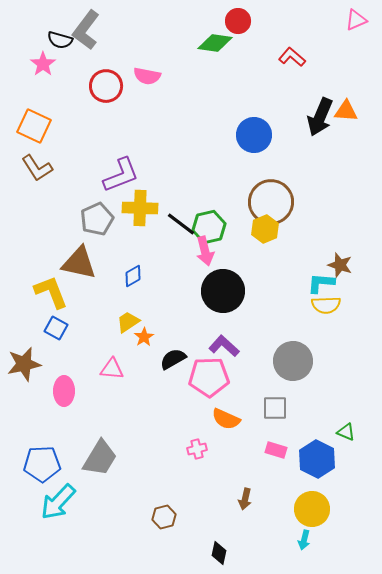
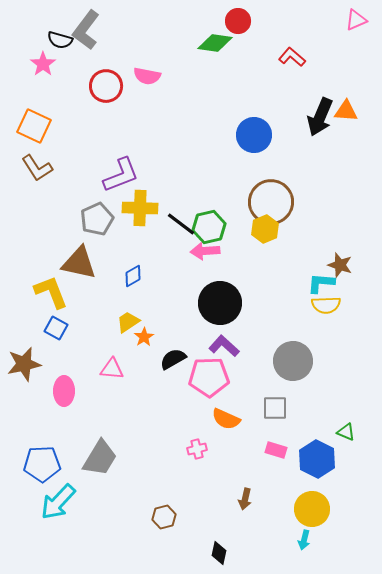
pink arrow at (205, 251): rotated 100 degrees clockwise
black circle at (223, 291): moved 3 px left, 12 px down
